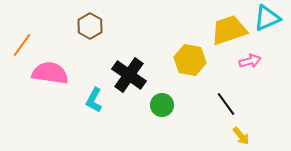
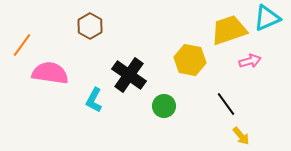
green circle: moved 2 px right, 1 px down
